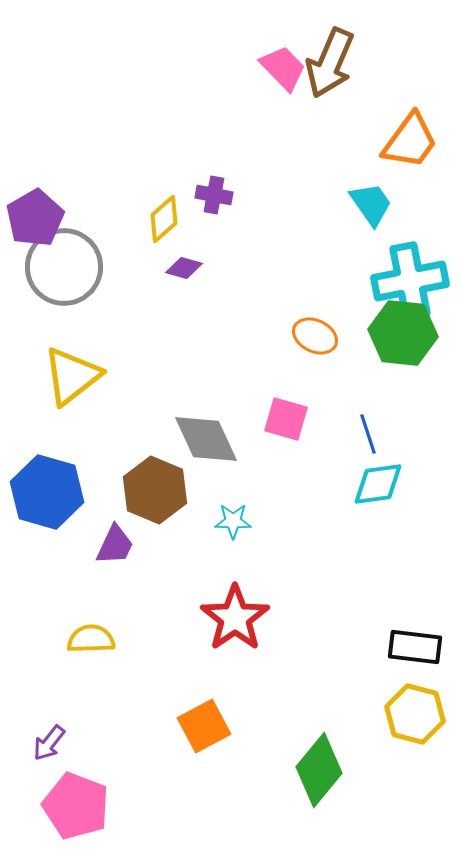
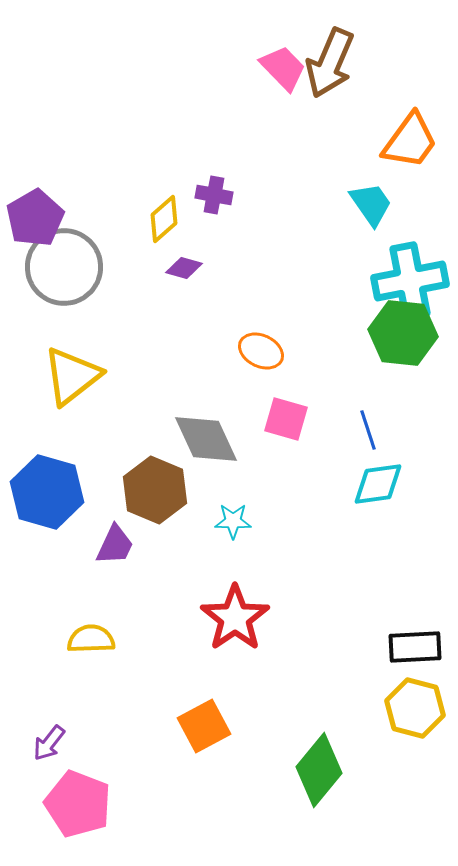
orange ellipse: moved 54 px left, 15 px down
blue line: moved 4 px up
black rectangle: rotated 10 degrees counterclockwise
yellow hexagon: moved 6 px up
pink pentagon: moved 2 px right, 2 px up
